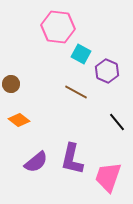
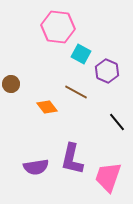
orange diamond: moved 28 px right, 13 px up; rotated 15 degrees clockwise
purple semicircle: moved 5 px down; rotated 30 degrees clockwise
